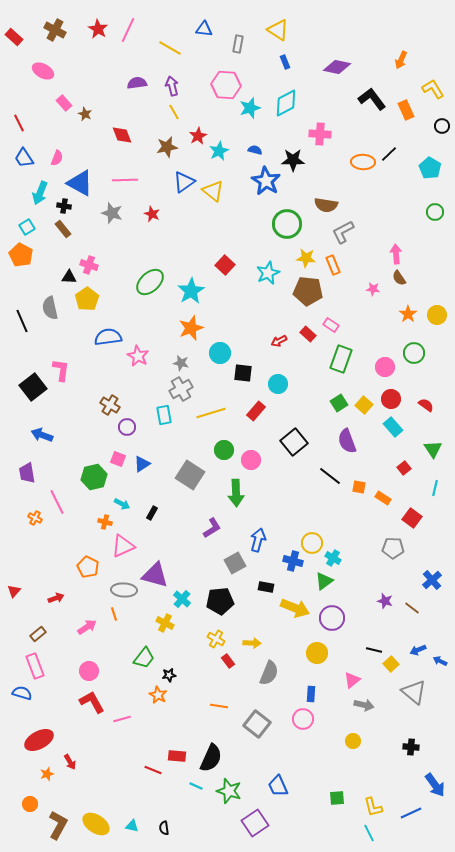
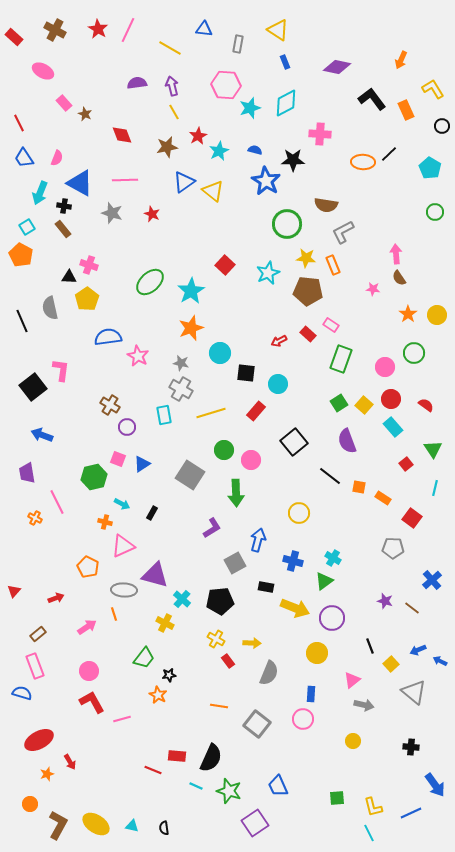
black square at (243, 373): moved 3 px right
gray cross at (181, 389): rotated 30 degrees counterclockwise
red square at (404, 468): moved 2 px right, 4 px up
yellow circle at (312, 543): moved 13 px left, 30 px up
black line at (374, 650): moved 4 px left, 4 px up; rotated 56 degrees clockwise
